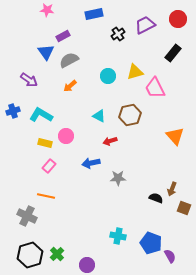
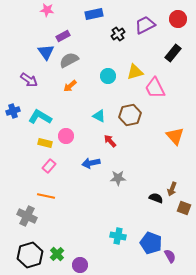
cyan L-shape: moved 1 px left, 2 px down
red arrow: rotated 64 degrees clockwise
purple circle: moved 7 px left
